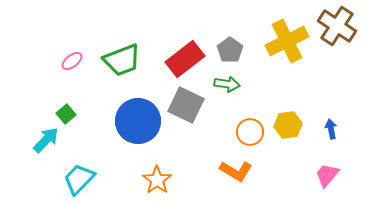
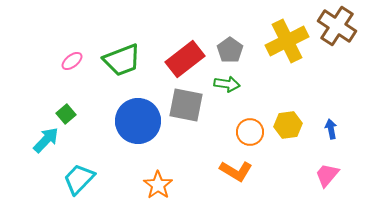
gray square: rotated 15 degrees counterclockwise
orange star: moved 1 px right, 5 px down
